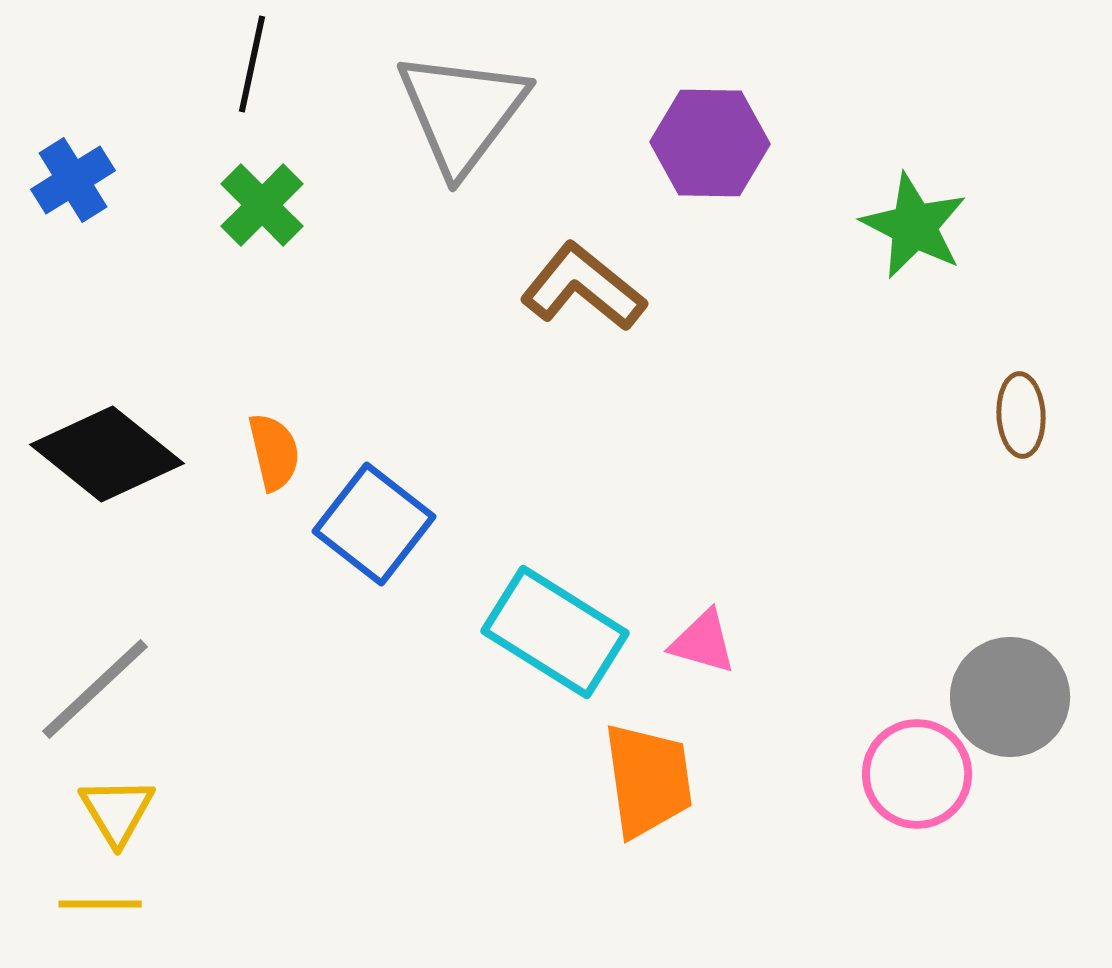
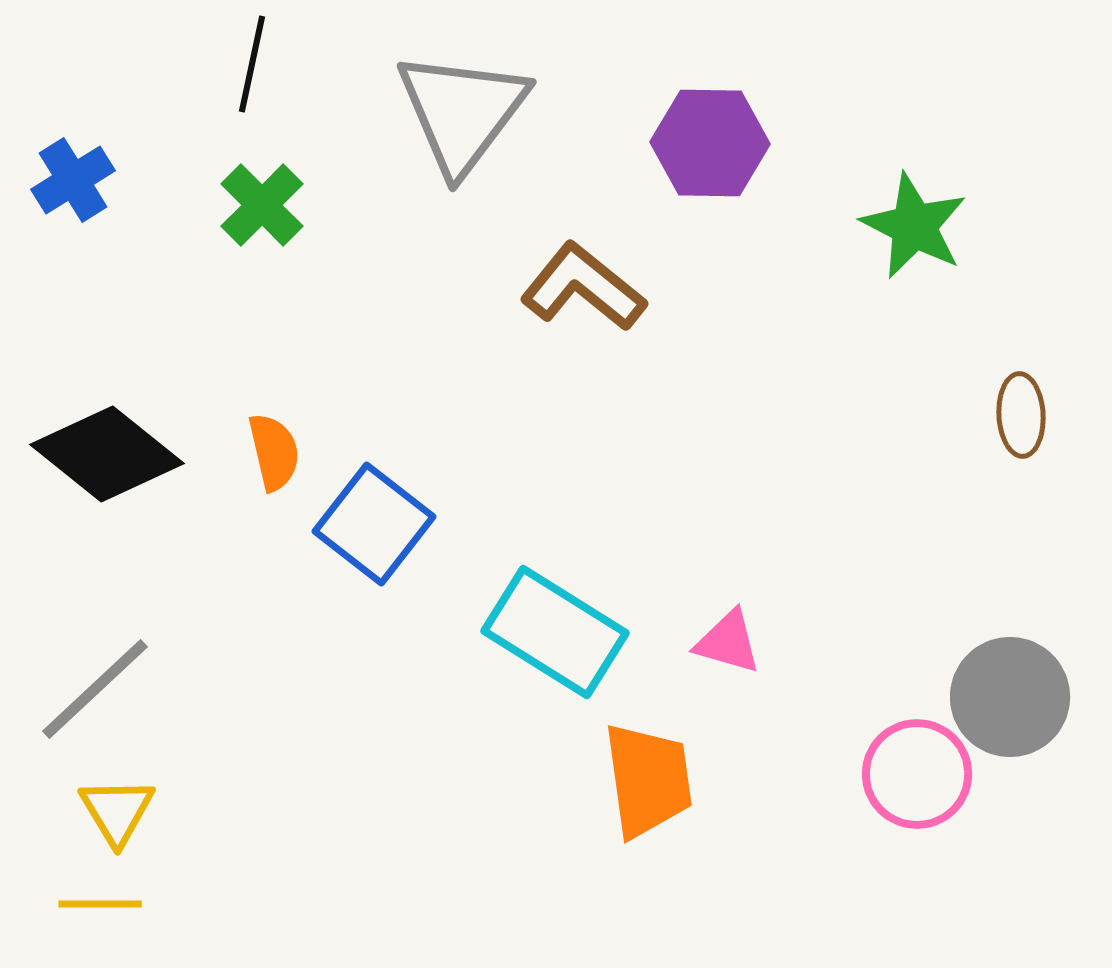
pink triangle: moved 25 px right
